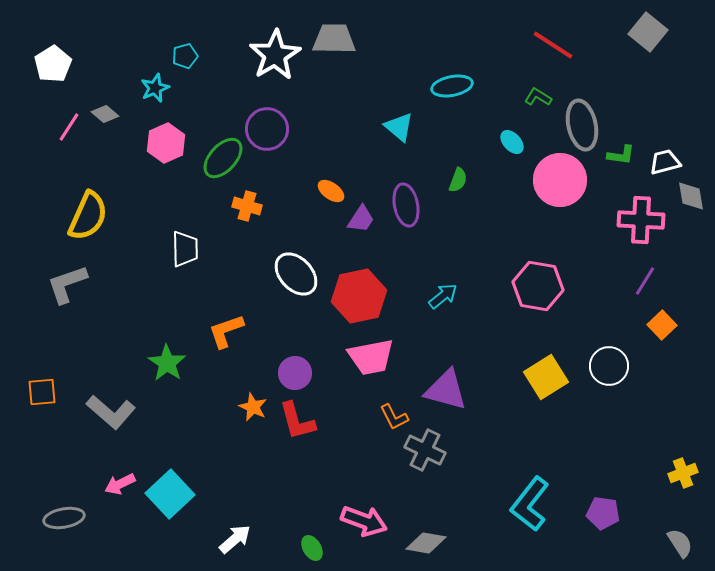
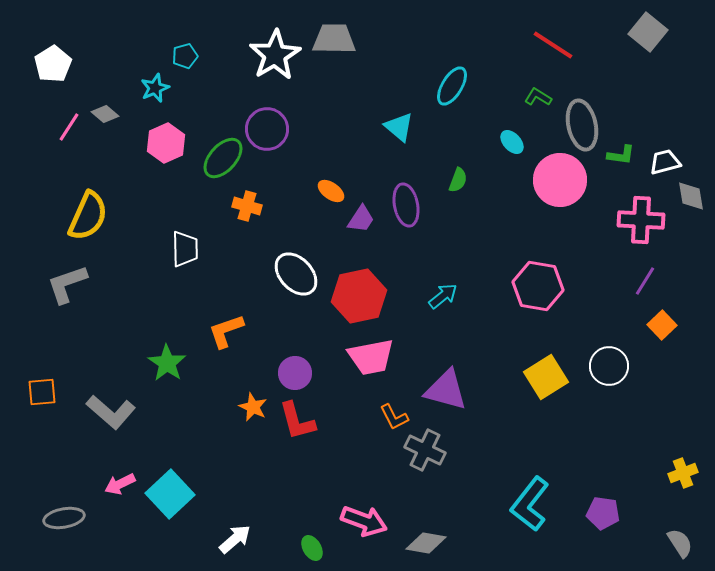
cyan ellipse at (452, 86): rotated 48 degrees counterclockwise
